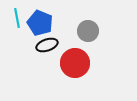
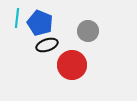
cyan line: rotated 18 degrees clockwise
red circle: moved 3 px left, 2 px down
